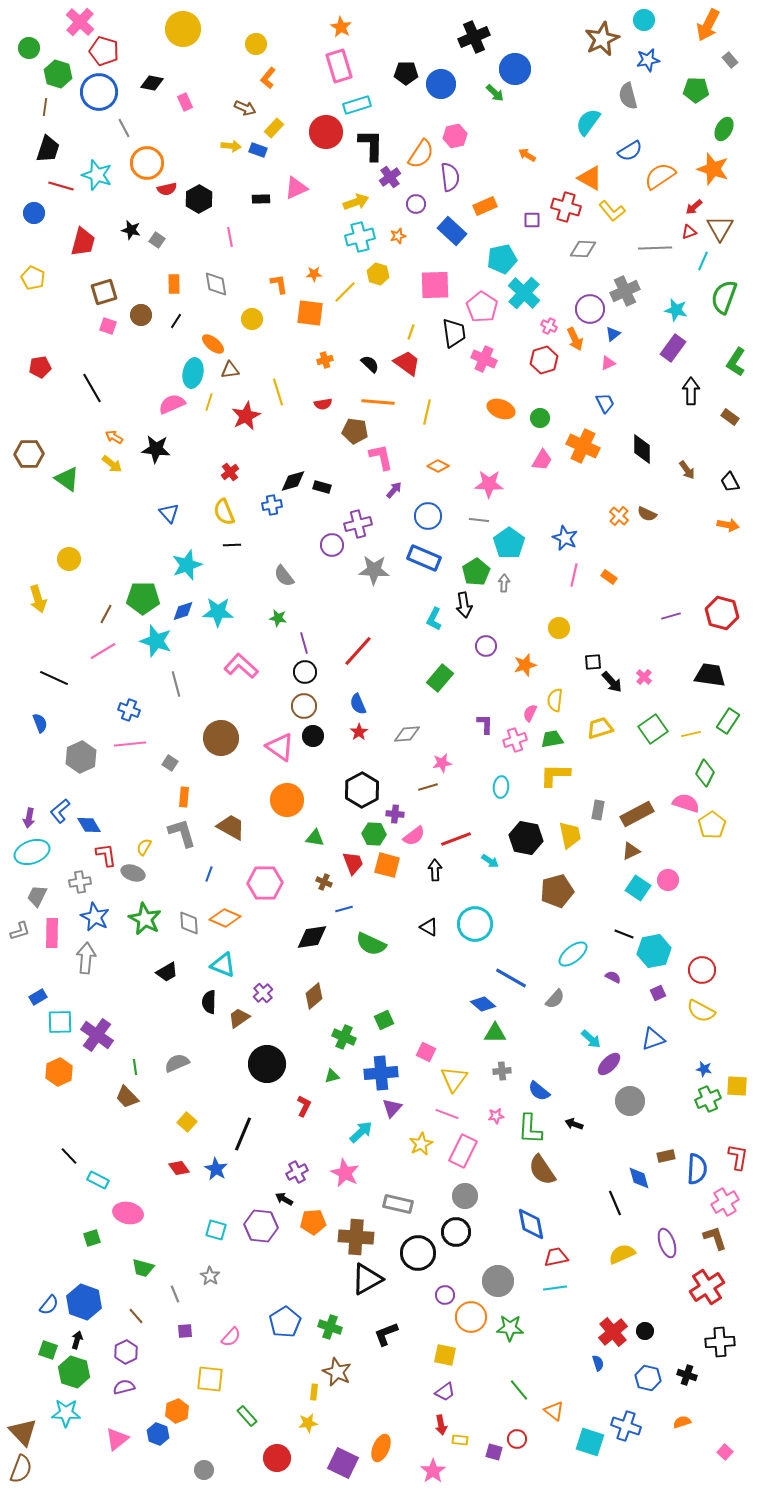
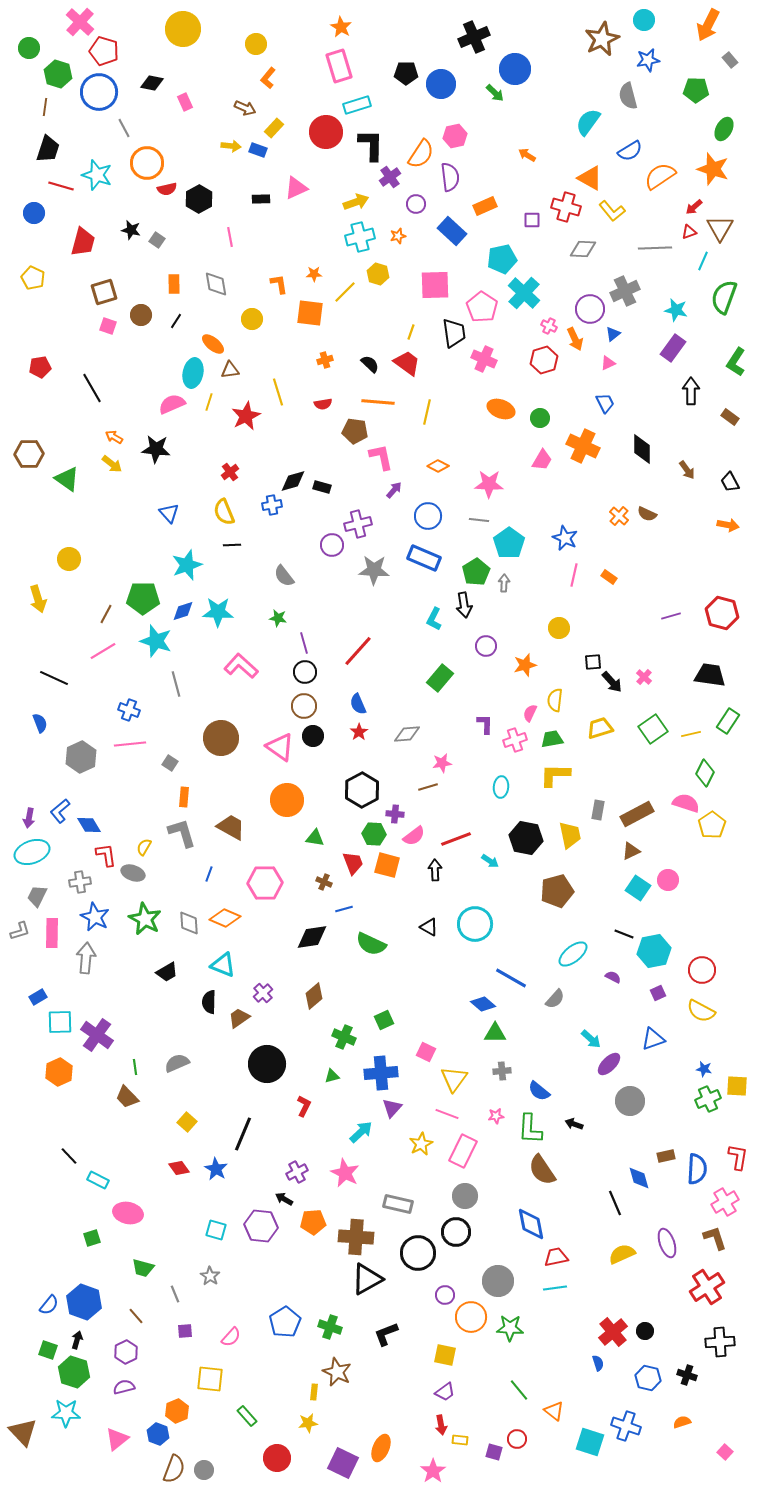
brown semicircle at (21, 1469): moved 153 px right
